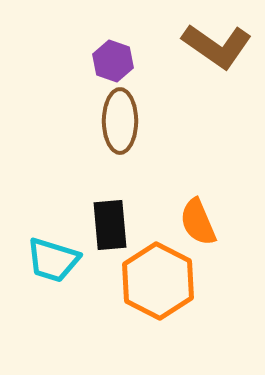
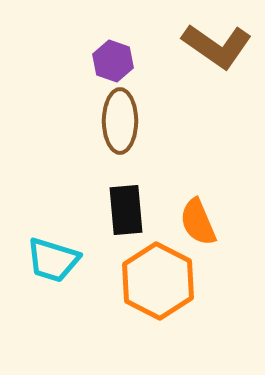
black rectangle: moved 16 px right, 15 px up
